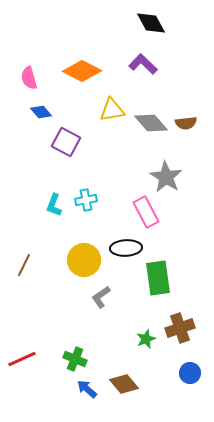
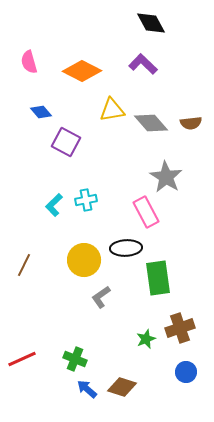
pink semicircle: moved 16 px up
brown semicircle: moved 5 px right
cyan L-shape: rotated 25 degrees clockwise
blue circle: moved 4 px left, 1 px up
brown diamond: moved 2 px left, 3 px down; rotated 32 degrees counterclockwise
